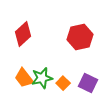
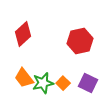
red hexagon: moved 4 px down
green star: moved 1 px right, 5 px down
